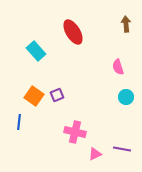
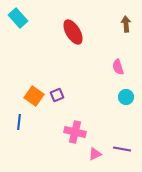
cyan rectangle: moved 18 px left, 33 px up
